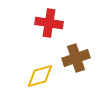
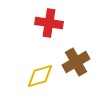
brown cross: moved 4 px down; rotated 12 degrees counterclockwise
